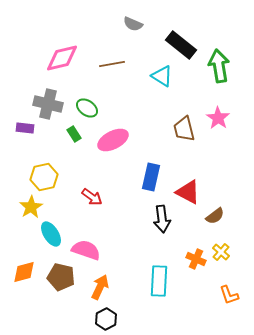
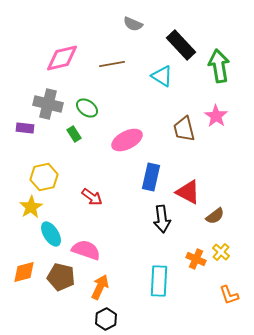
black rectangle: rotated 8 degrees clockwise
pink star: moved 2 px left, 2 px up
pink ellipse: moved 14 px right
